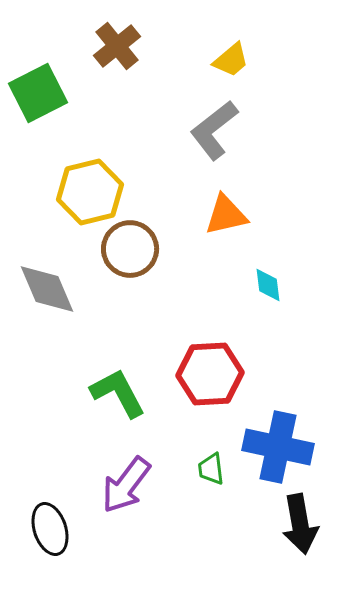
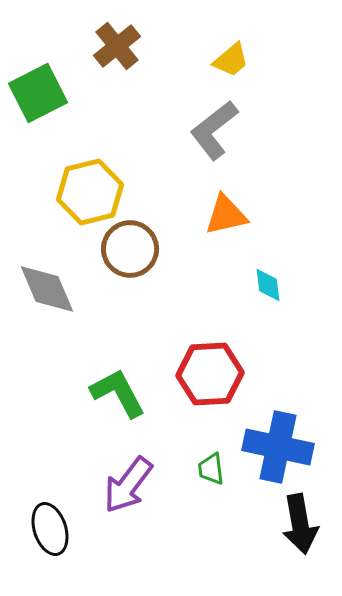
purple arrow: moved 2 px right
